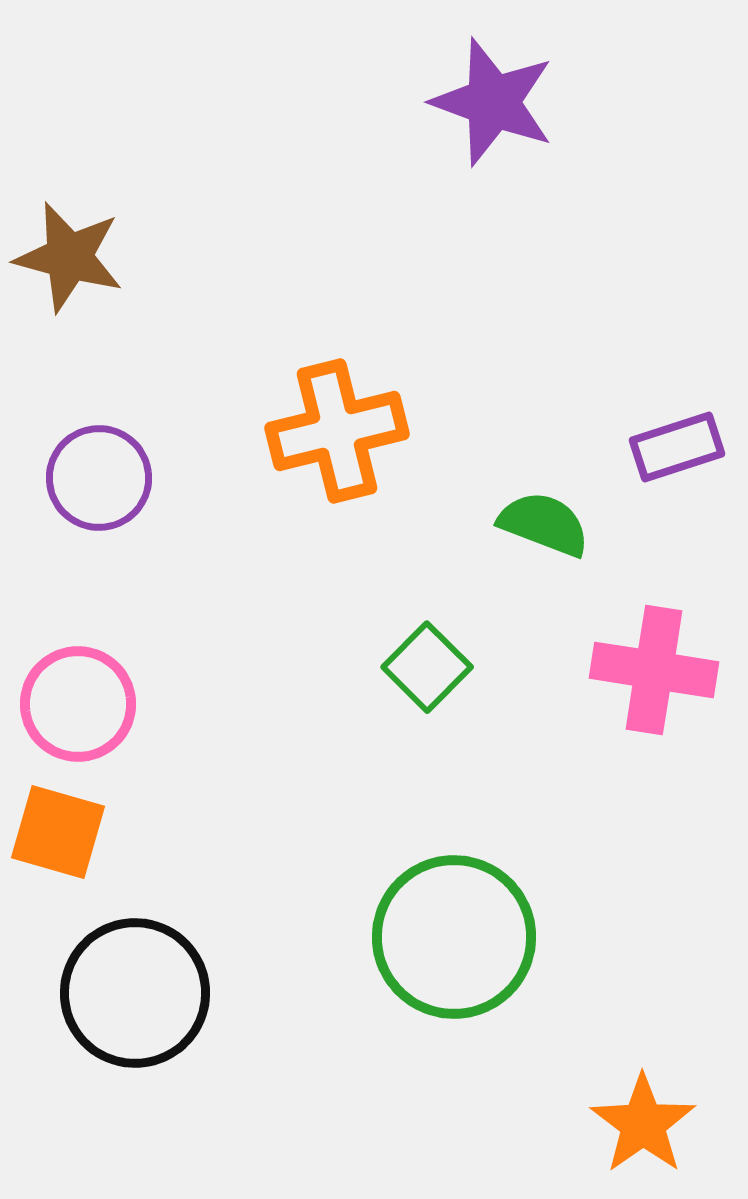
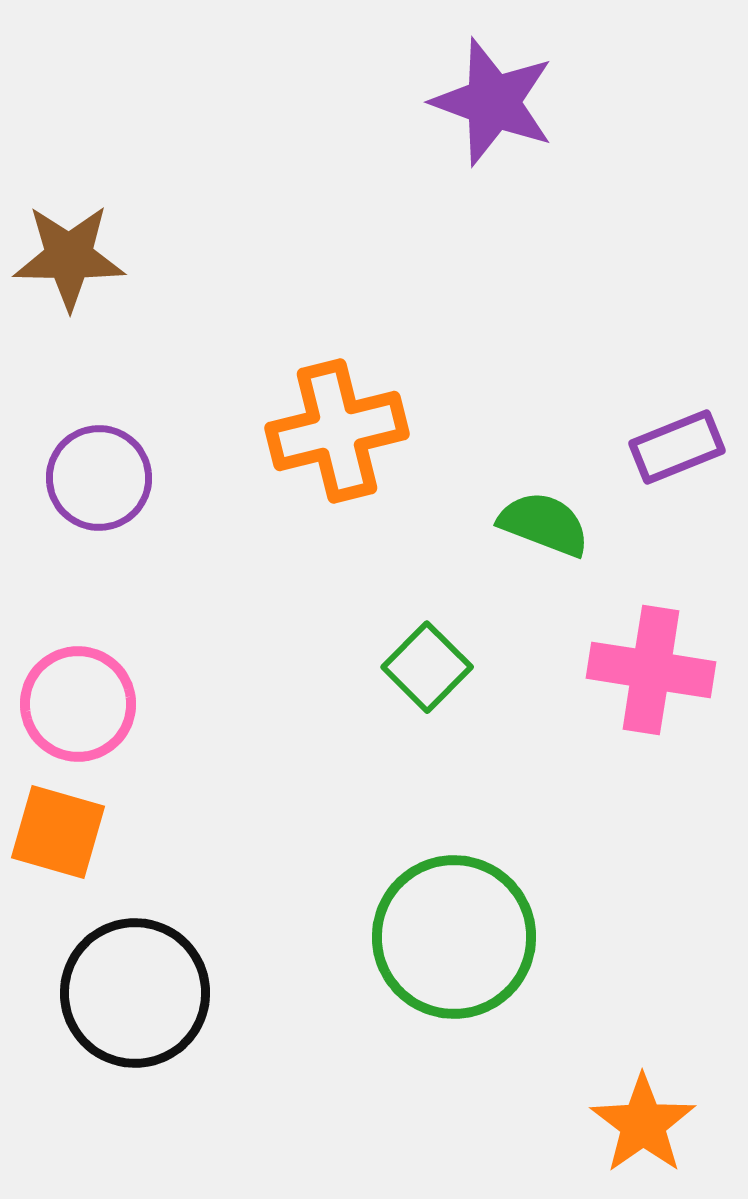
brown star: rotated 14 degrees counterclockwise
purple rectangle: rotated 4 degrees counterclockwise
pink cross: moved 3 px left
